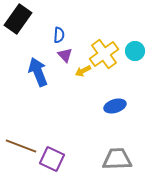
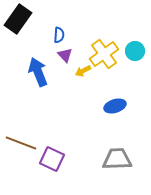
brown line: moved 3 px up
